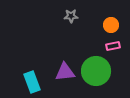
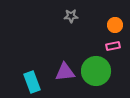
orange circle: moved 4 px right
